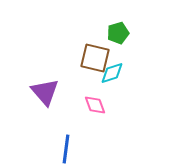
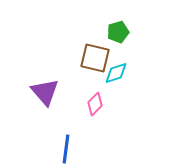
green pentagon: moved 1 px up
cyan diamond: moved 4 px right
pink diamond: moved 1 px up; rotated 65 degrees clockwise
